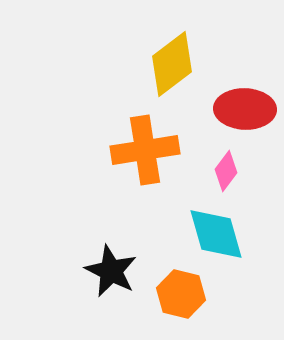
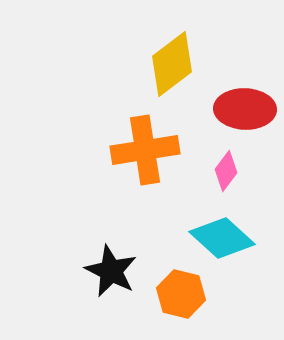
cyan diamond: moved 6 px right, 4 px down; rotated 32 degrees counterclockwise
